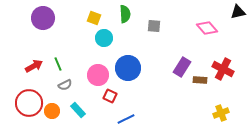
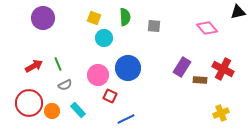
green semicircle: moved 3 px down
